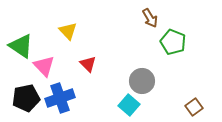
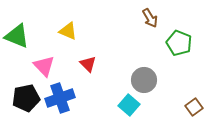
yellow triangle: rotated 24 degrees counterclockwise
green pentagon: moved 6 px right, 1 px down
green triangle: moved 4 px left, 10 px up; rotated 12 degrees counterclockwise
gray circle: moved 2 px right, 1 px up
